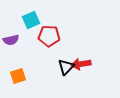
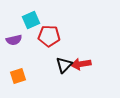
purple semicircle: moved 3 px right
black triangle: moved 2 px left, 2 px up
